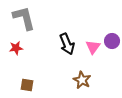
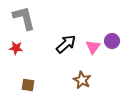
black arrow: moved 1 px left; rotated 110 degrees counterclockwise
red star: rotated 16 degrees clockwise
brown square: moved 1 px right
